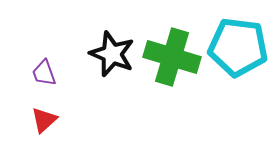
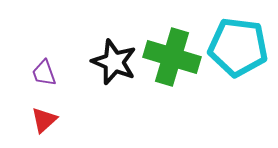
black star: moved 2 px right, 8 px down
